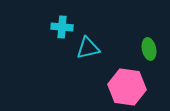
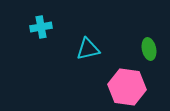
cyan cross: moved 21 px left; rotated 15 degrees counterclockwise
cyan triangle: moved 1 px down
